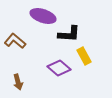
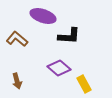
black L-shape: moved 2 px down
brown L-shape: moved 2 px right, 2 px up
yellow rectangle: moved 28 px down
brown arrow: moved 1 px left, 1 px up
